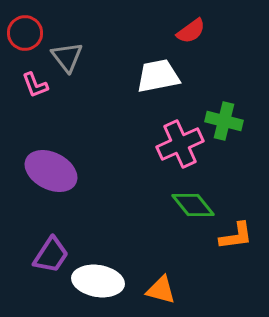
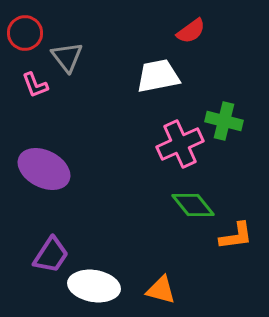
purple ellipse: moved 7 px left, 2 px up
white ellipse: moved 4 px left, 5 px down
